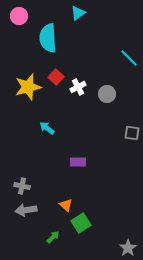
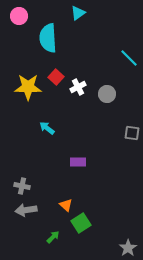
yellow star: rotated 16 degrees clockwise
